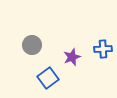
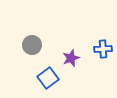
purple star: moved 1 px left, 1 px down
